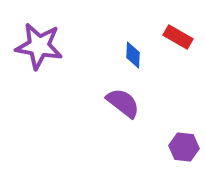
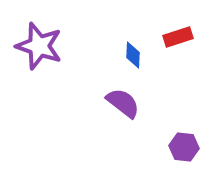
red rectangle: rotated 48 degrees counterclockwise
purple star: rotated 9 degrees clockwise
